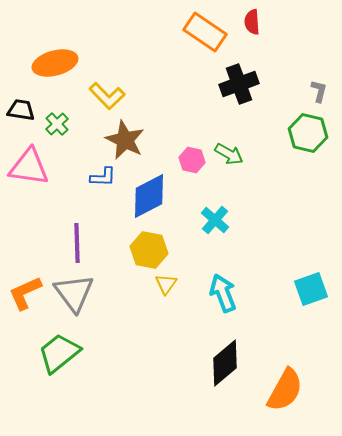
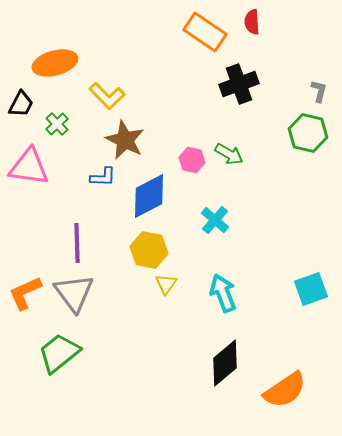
black trapezoid: moved 6 px up; rotated 108 degrees clockwise
orange semicircle: rotated 27 degrees clockwise
